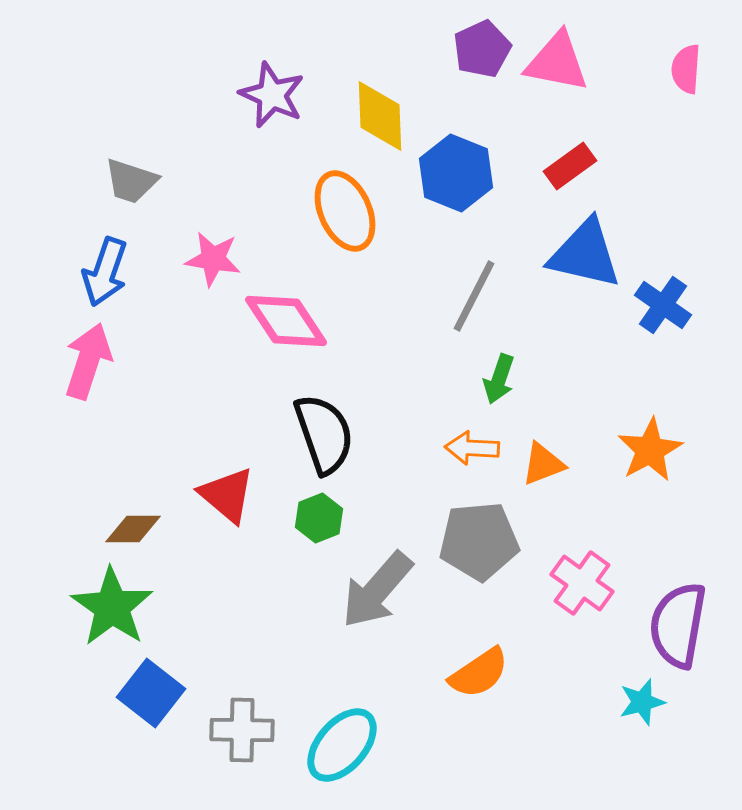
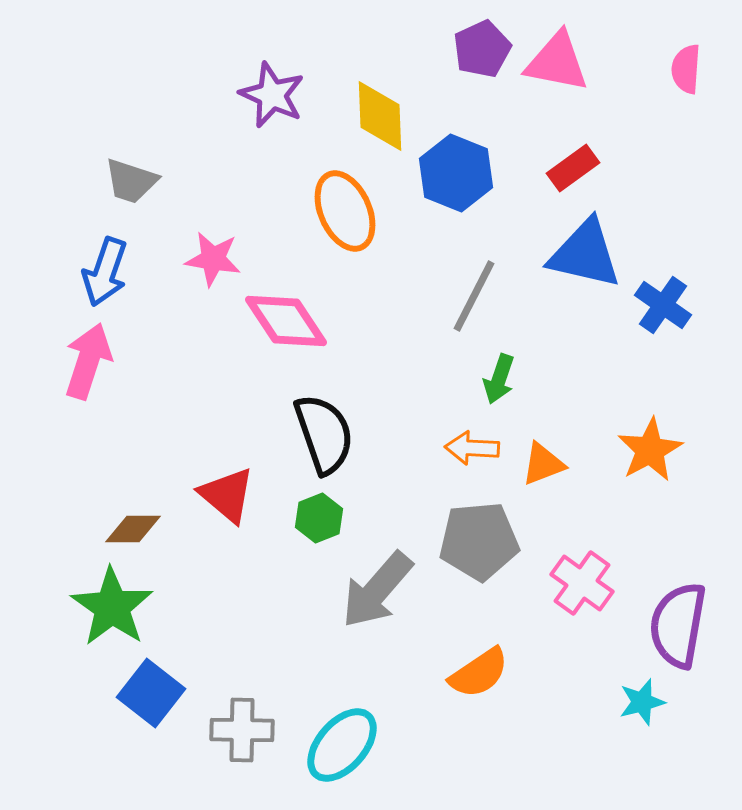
red rectangle: moved 3 px right, 2 px down
